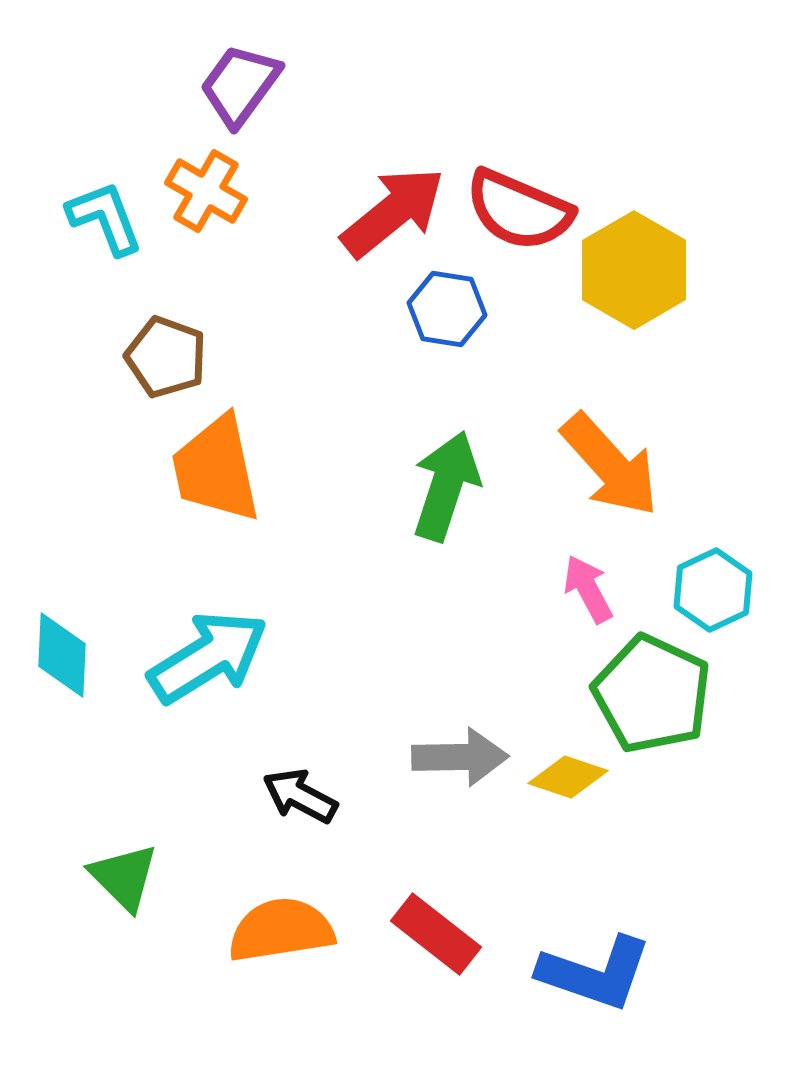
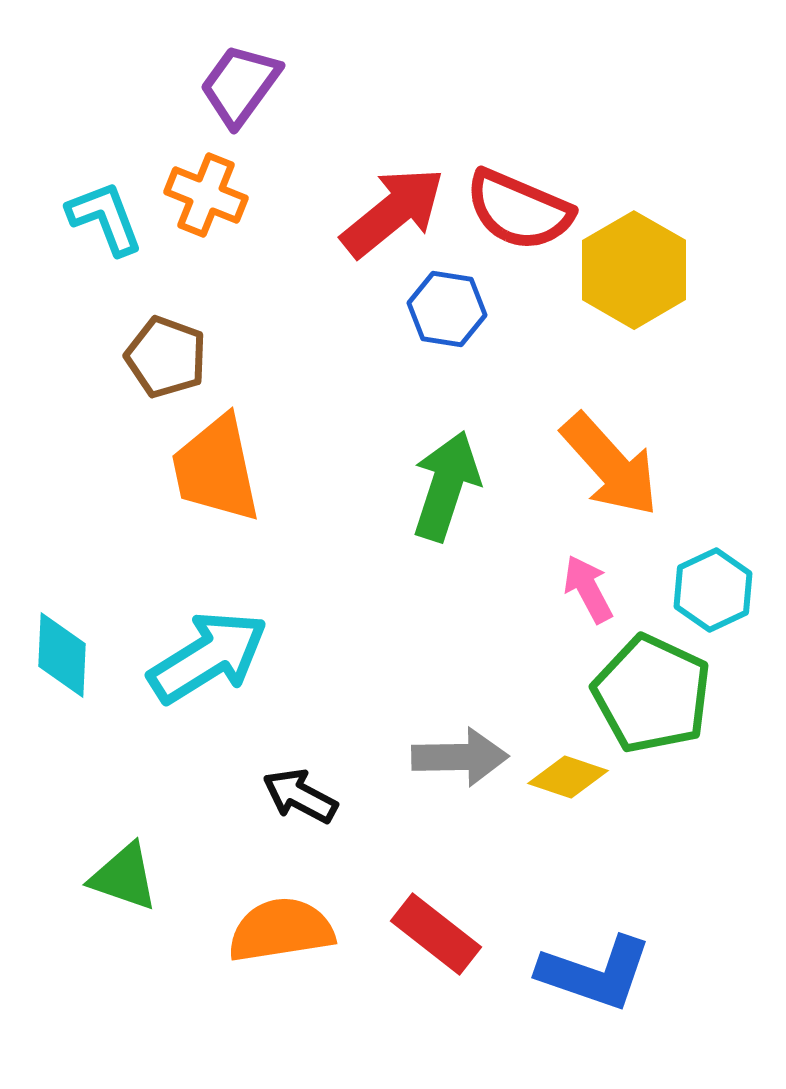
orange cross: moved 4 px down; rotated 8 degrees counterclockwise
green triangle: rotated 26 degrees counterclockwise
